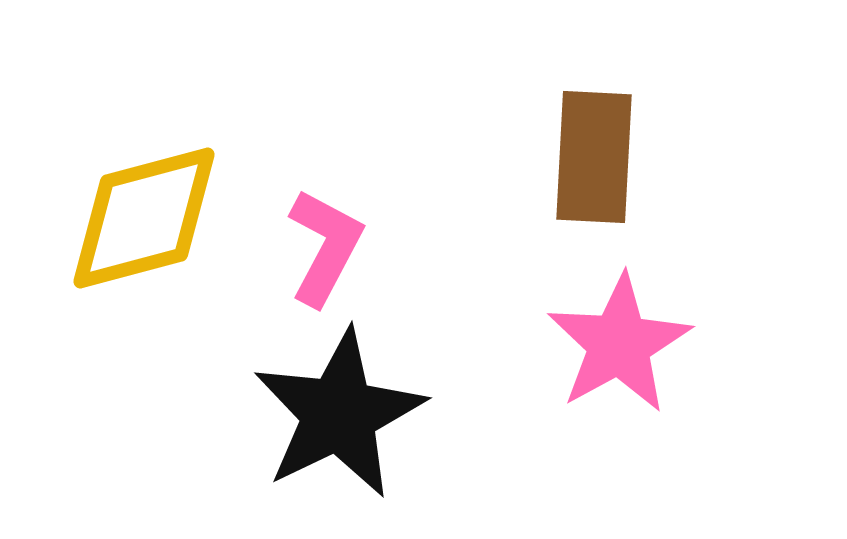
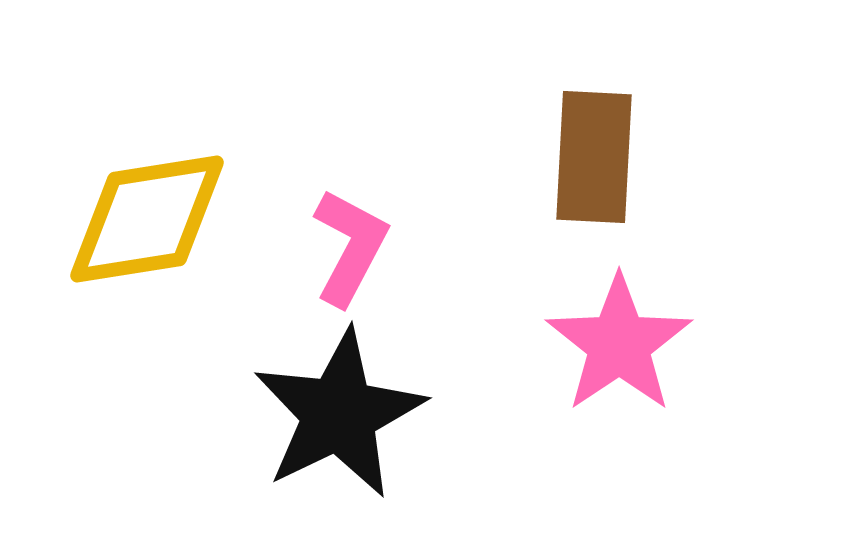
yellow diamond: moved 3 px right, 1 px down; rotated 6 degrees clockwise
pink L-shape: moved 25 px right
pink star: rotated 5 degrees counterclockwise
